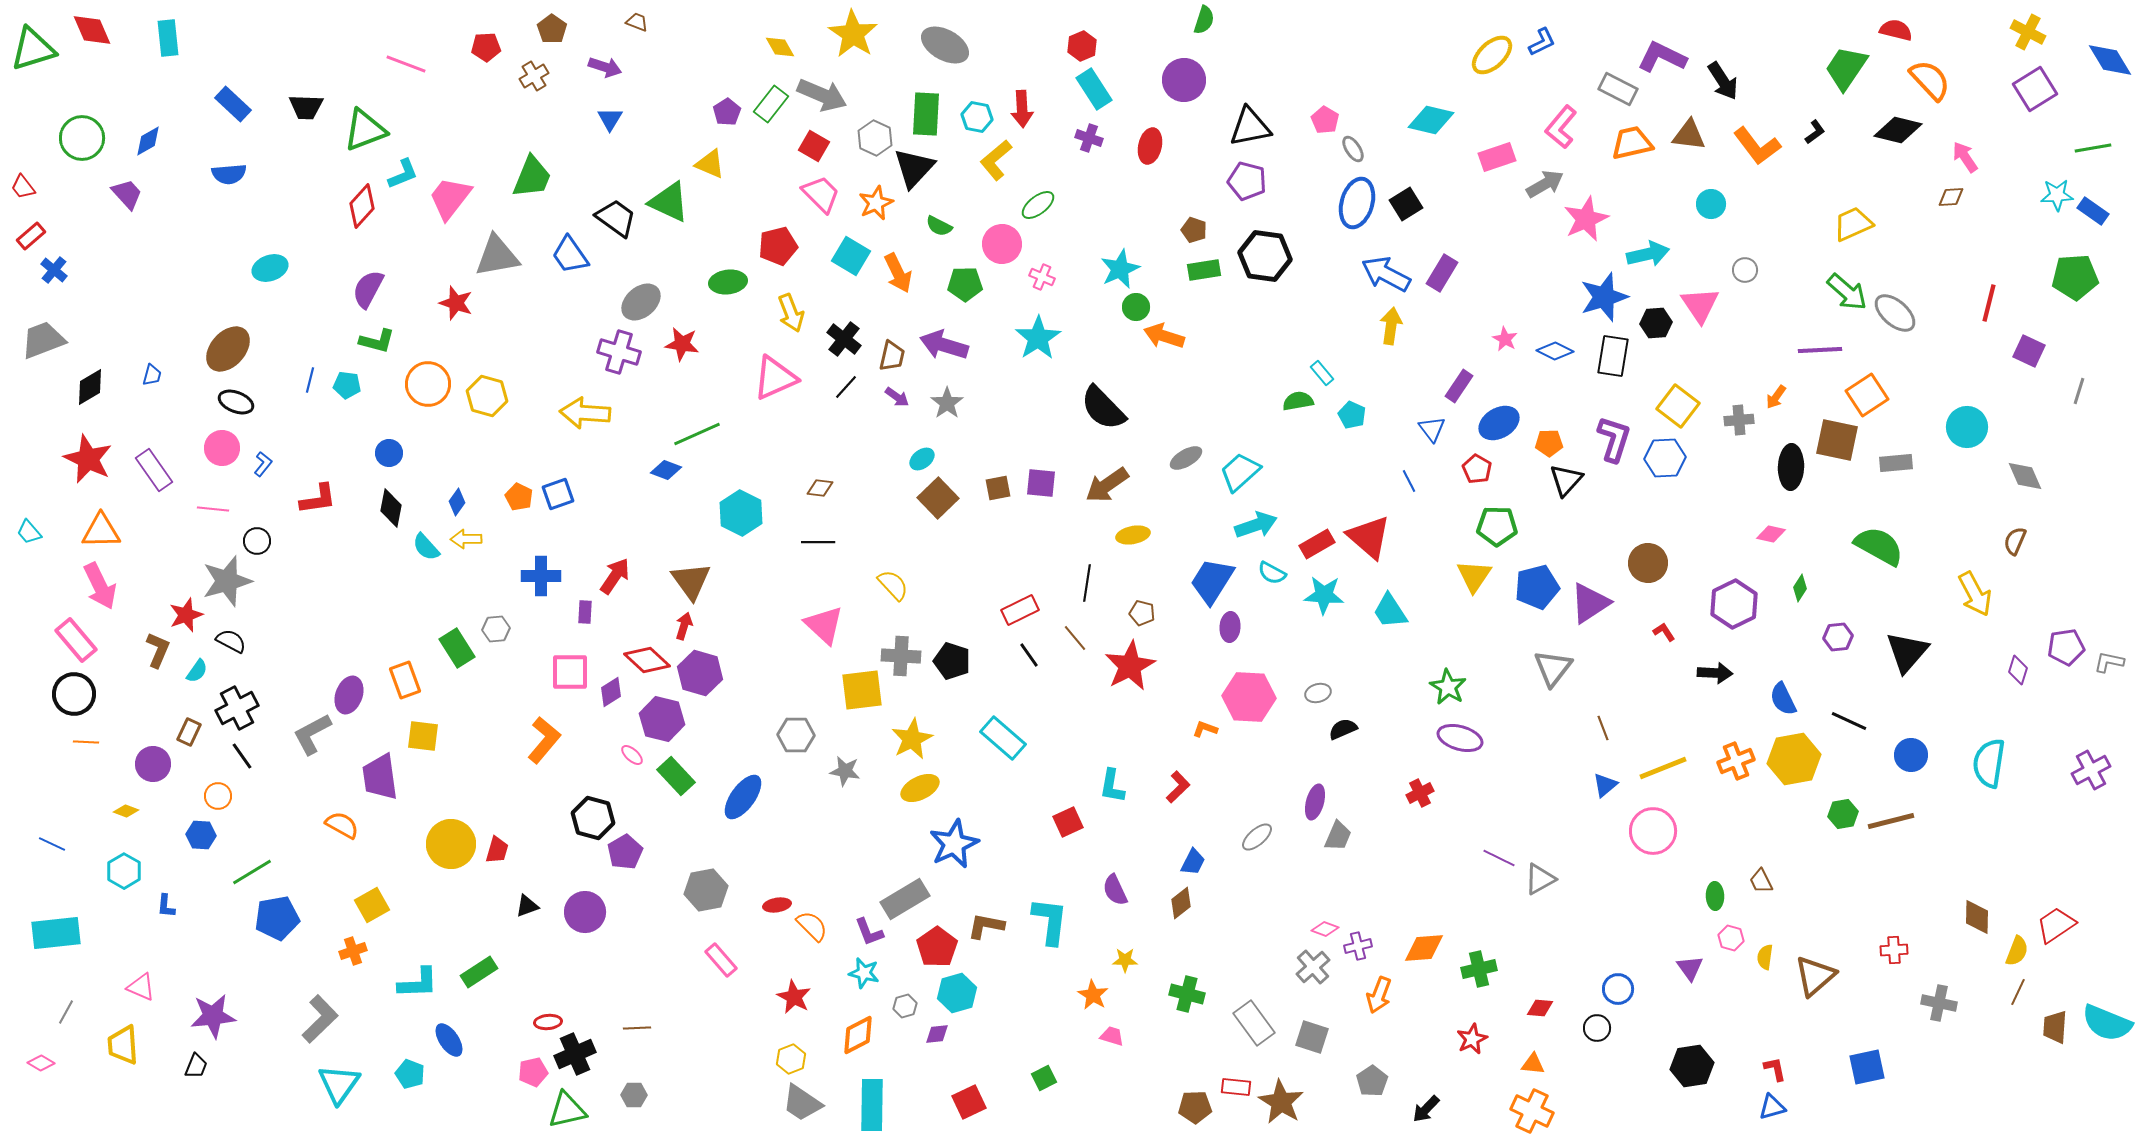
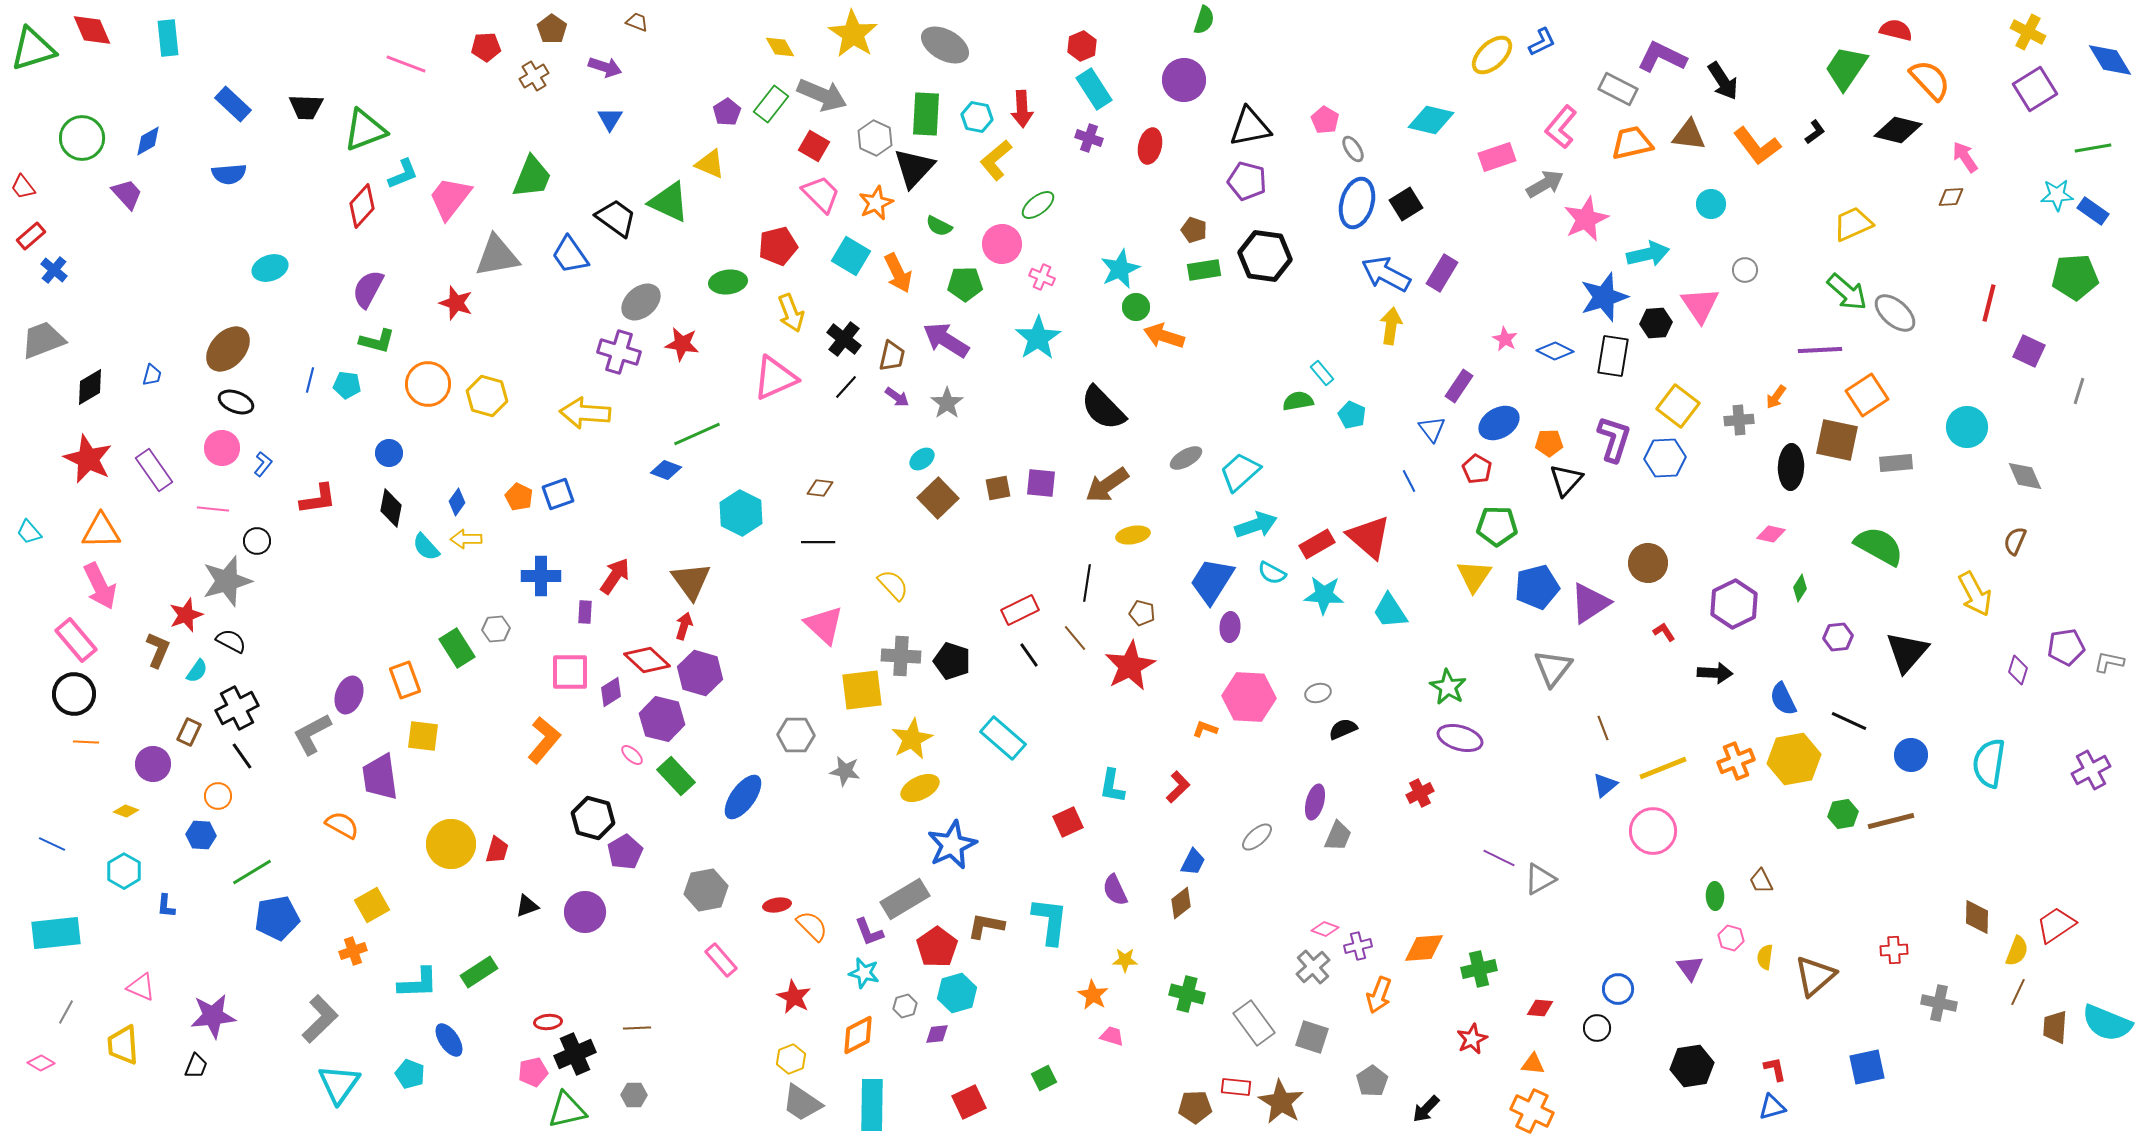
purple arrow at (944, 345): moved 2 px right, 5 px up; rotated 15 degrees clockwise
blue star at (954, 844): moved 2 px left, 1 px down
